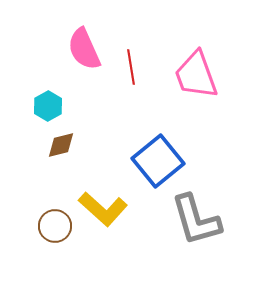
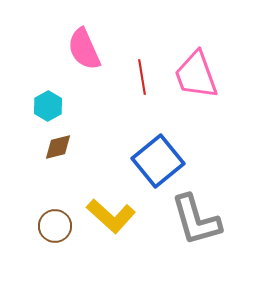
red line: moved 11 px right, 10 px down
brown diamond: moved 3 px left, 2 px down
yellow L-shape: moved 8 px right, 7 px down
